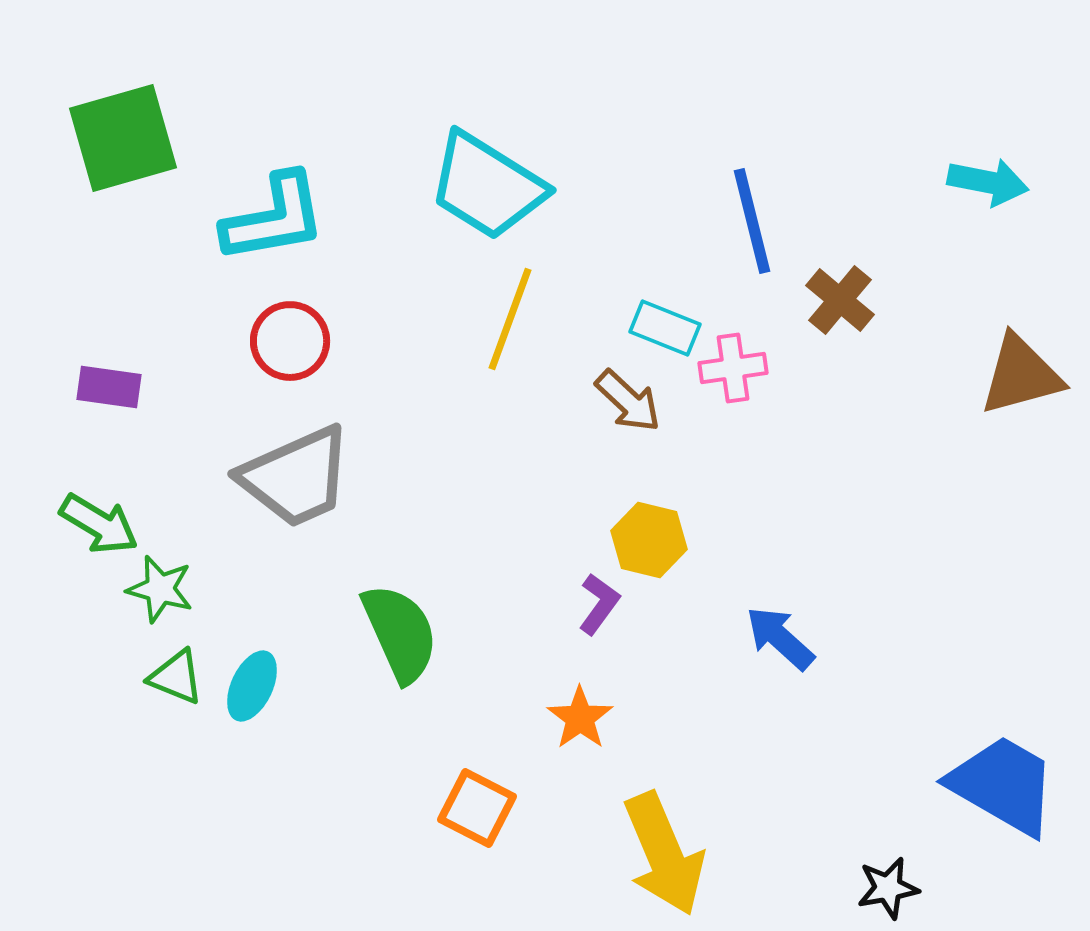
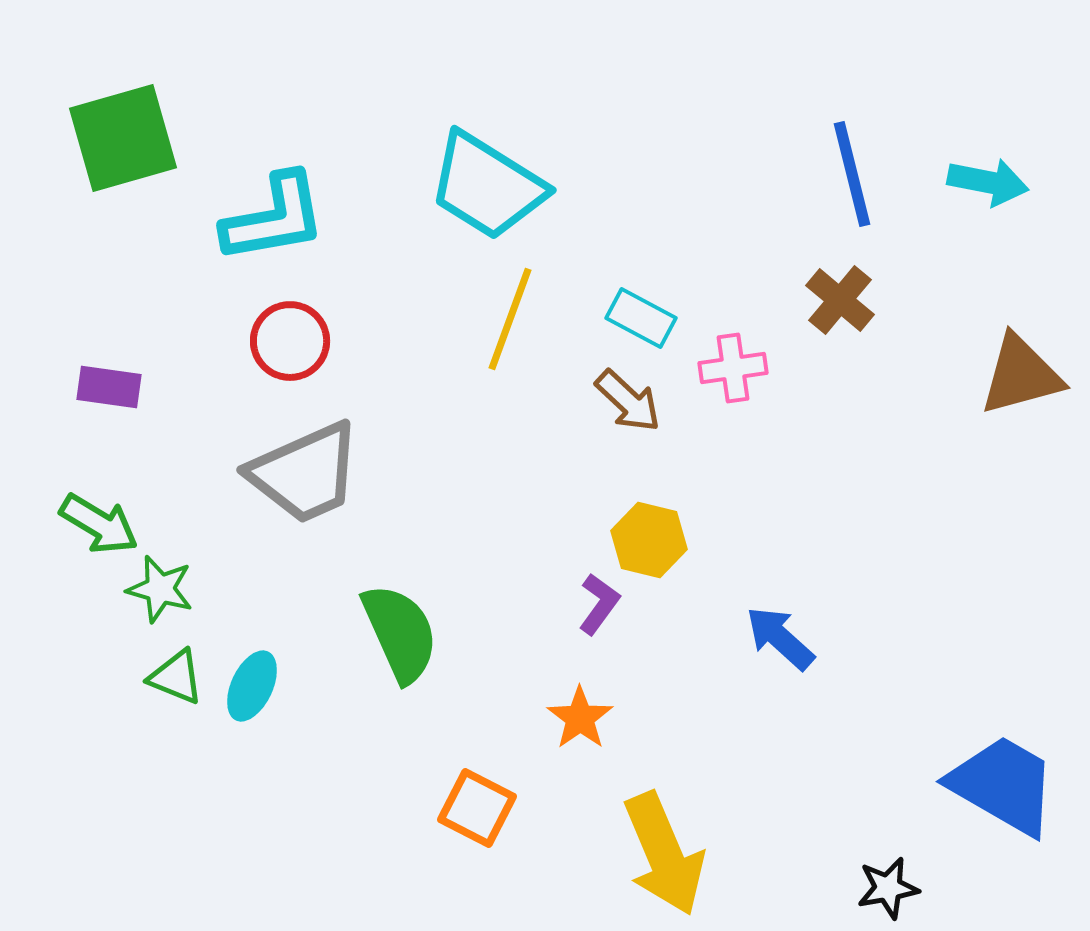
blue line: moved 100 px right, 47 px up
cyan rectangle: moved 24 px left, 10 px up; rotated 6 degrees clockwise
gray trapezoid: moved 9 px right, 4 px up
